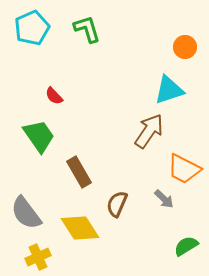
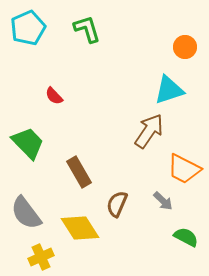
cyan pentagon: moved 4 px left
green trapezoid: moved 11 px left, 7 px down; rotated 9 degrees counterclockwise
gray arrow: moved 1 px left, 2 px down
green semicircle: moved 9 px up; rotated 60 degrees clockwise
yellow cross: moved 3 px right
